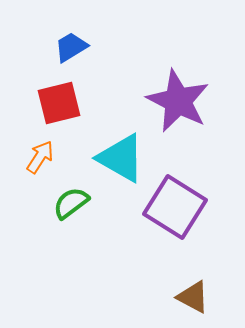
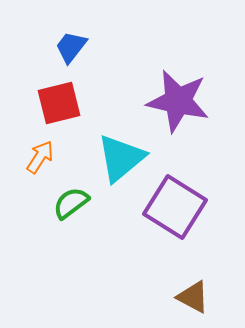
blue trapezoid: rotated 21 degrees counterclockwise
purple star: rotated 14 degrees counterclockwise
cyan triangle: rotated 50 degrees clockwise
